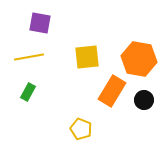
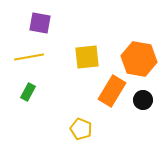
black circle: moved 1 px left
